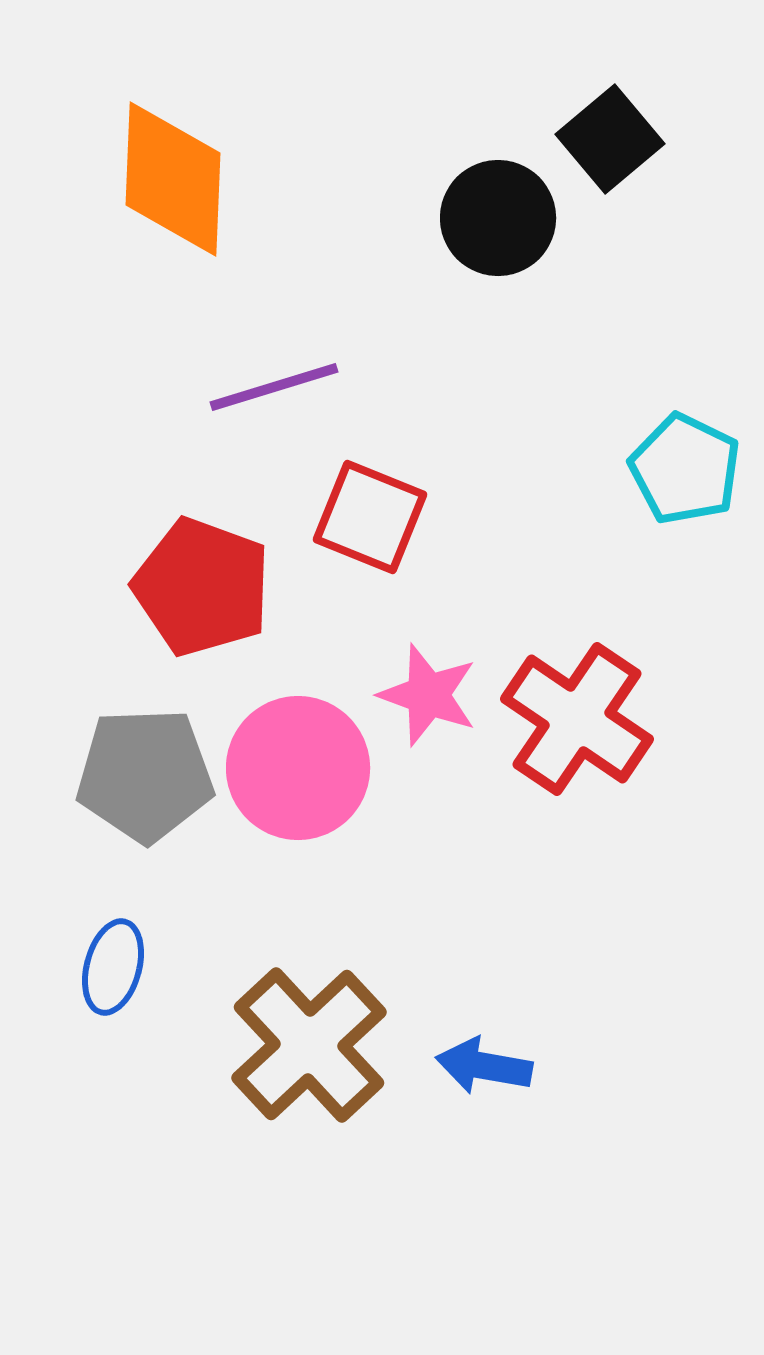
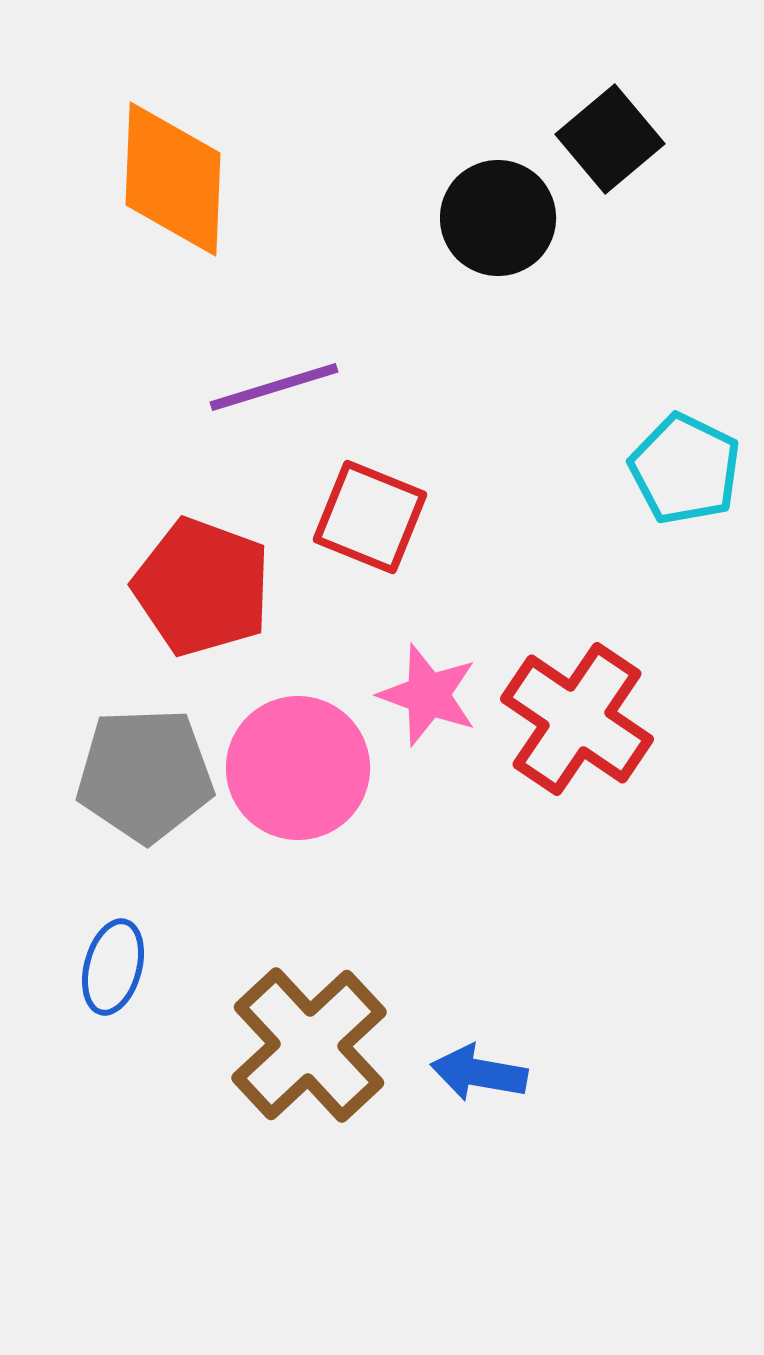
blue arrow: moved 5 px left, 7 px down
